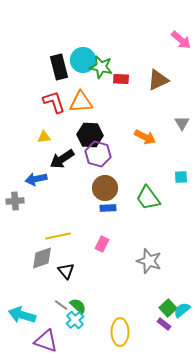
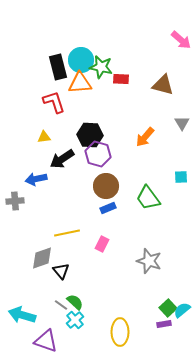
cyan circle: moved 2 px left
black rectangle: moved 1 px left
brown triangle: moved 5 px right, 5 px down; rotated 40 degrees clockwise
orange triangle: moved 1 px left, 19 px up
orange arrow: rotated 105 degrees clockwise
brown circle: moved 1 px right, 2 px up
blue rectangle: rotated 21 degrees counterclockwise
yellow line: moved 9 px right, 3 px up
black triangle: moved 5 px left
green semicircle: moved 3 px left, 4 px up
purple rectangle: rotated 48 degrees counterclockwise
